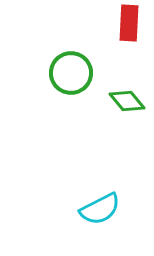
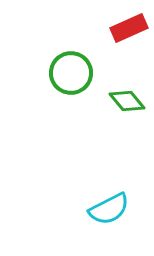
red rectangle: moved 5 px down; rotated 63 degrees clockwise
cyan semicircle: moved 9 px right
